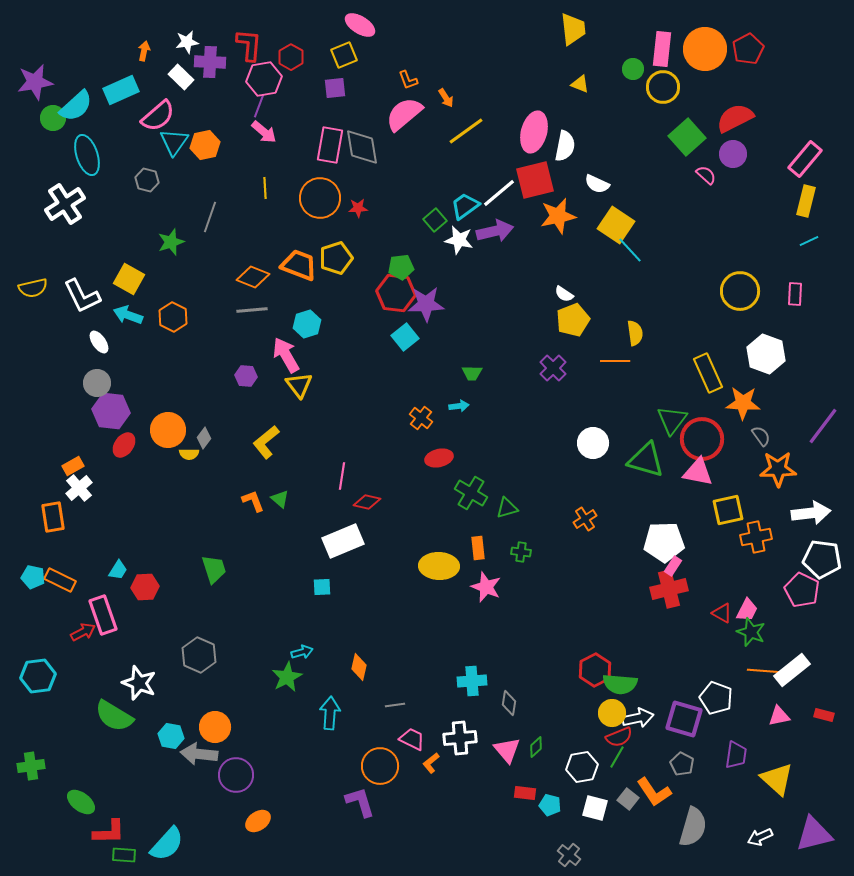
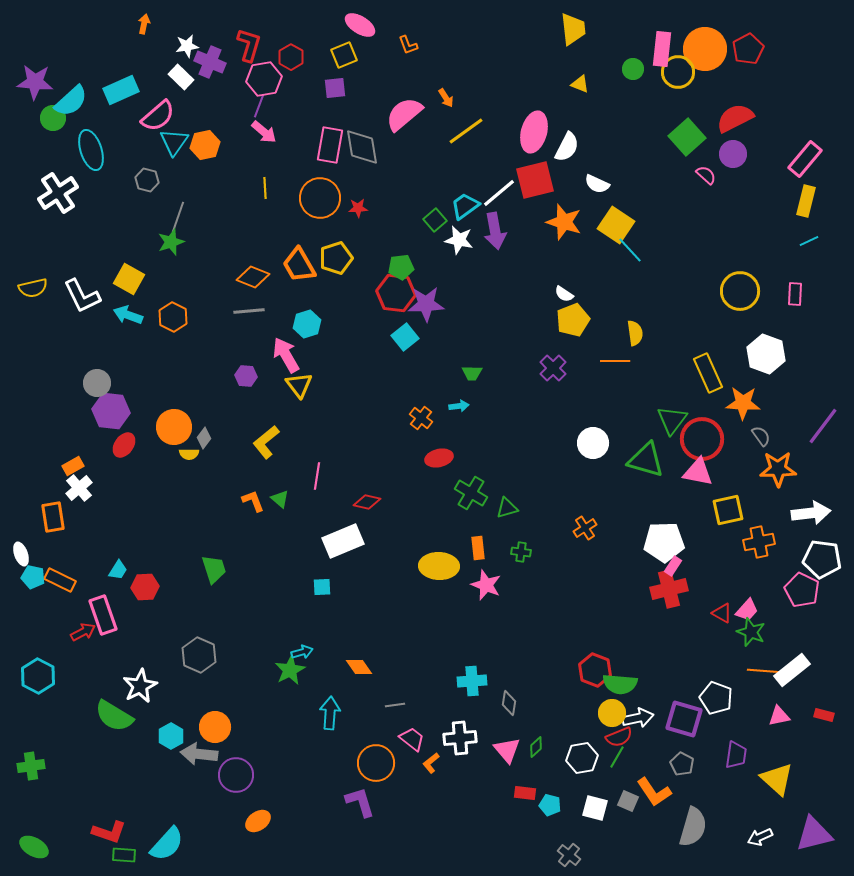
white star at (187, 42): moved 4 px down
red L-shape at (249, 45): rotated 12 degrees clockwise
orange arrow at (144, 51): moved 27 px up
purple cross at (210, 62): rotated 20 degrees clockwise
orange L-shape at (408, 80): moved 35 px up
purple star at (35, 82): rotated 15 degrees clockwise
yellow circle at (663, 87): moved 15 px right, 15 px up
cyan semicircle at (76, 106): moved 5 px left, 5 px up
white semicircle at (565, 146): moved 2 px right, 1 px down; rotated 16 degrees clockwise
cyan ellipse at (87, 155): moved 4 px right, 5 px up
white cross at (65, 204): moved 7 px left, 11 px up
orange star at (558, 216): moved 6 px right, 6 px down; rotated 30 degrees clockwise
gray line at (210, 217): moved 32 px left
purple arrow at (495, 231): rotated 93 degrees clockwise
orange trapezoid at (299, 265): rotated 141 degrees counterclockwise
gray line at (252, 310): moved 3 px left, 1 px down
white ellipse at (99, 342): moved 78 px left, 212 px down; rotated 15 degrees clockwise
orange circle at (168, 430): moved 6 px right, 3 px up
pink line at (342, 476): moved 25 px left
orange cross at (585, 519): moved 9 px down
orange cross at (756, 537): moved 3 px right, 5 px down
pink star at (486, 587): moved 2 px up
pink trapezoid at (747, 610): rotated 15 degrees clockwise
orange diamond at (359, 667): rotated 48 degrees counterclockwise
red hexagon at (595, 670): rotated 12 degrees counterclockwise
cyan hexagon at (38, 676): rotated 24 degrees counterclockwise
green star at (287, 677): moved 3 px right, 7 px up
white star at (139, 683): moved 1 px right, 3 px down; rotated 24 degrees clockwise
cyan hexagon at (171, 736): rotated 20 degrees clockwise
pink trapezoid at (412, 739): rotated 12 degrees clockwise
orange circle at (380, 766): moved 4 px left, 3 px up
white hexagon at (582, 767): moved 9 px up
gray square at (628, 799): moved 2 px down; rotated 15 degrees counterclockwise
green ellipse at (81, 802): moved 47 px left, 45 px down; rotated 8 degrees counterclockwise
red L-shape at (109, 832): rotated 20 degrees clockwise
